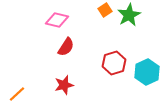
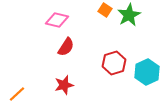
orange square: rotated 24 degrees counterclockwise
